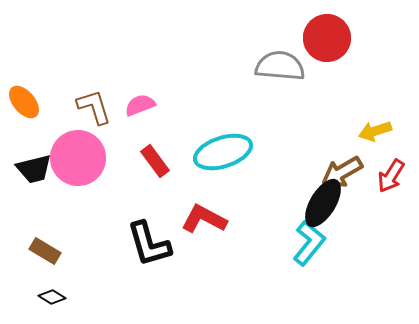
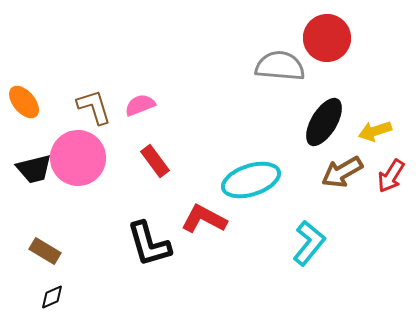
cyan ellipse: moved 28 px right, 28 px down
black ellipse: moved 1 px right, 81 px up
black diamond: rotated 56 degrees counterclockwise
